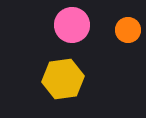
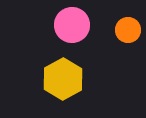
yellow hexagon: rotated 21 degrees counterclockwise
